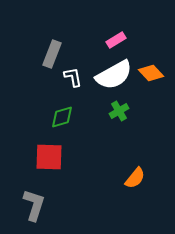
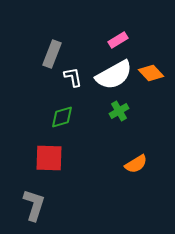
pink rectangle: moved 2 px right
red square: moved 1 px down
orange semicircle: moved 1 px right, 14 px up; rotated 20 degrees clockwise
